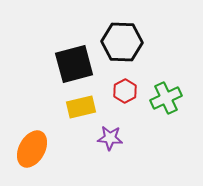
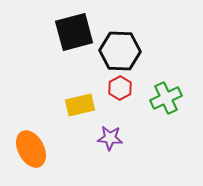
black hexagon: moved 2 px left, 9 px down
black square: moved 32 px up
red hexagon: moved 5 px left, 3 px up
yellow rectangle: moved 1 px left, 2 px up
orange ellipse: moved 1 px left; rotated 57 degrees counterclockwise
